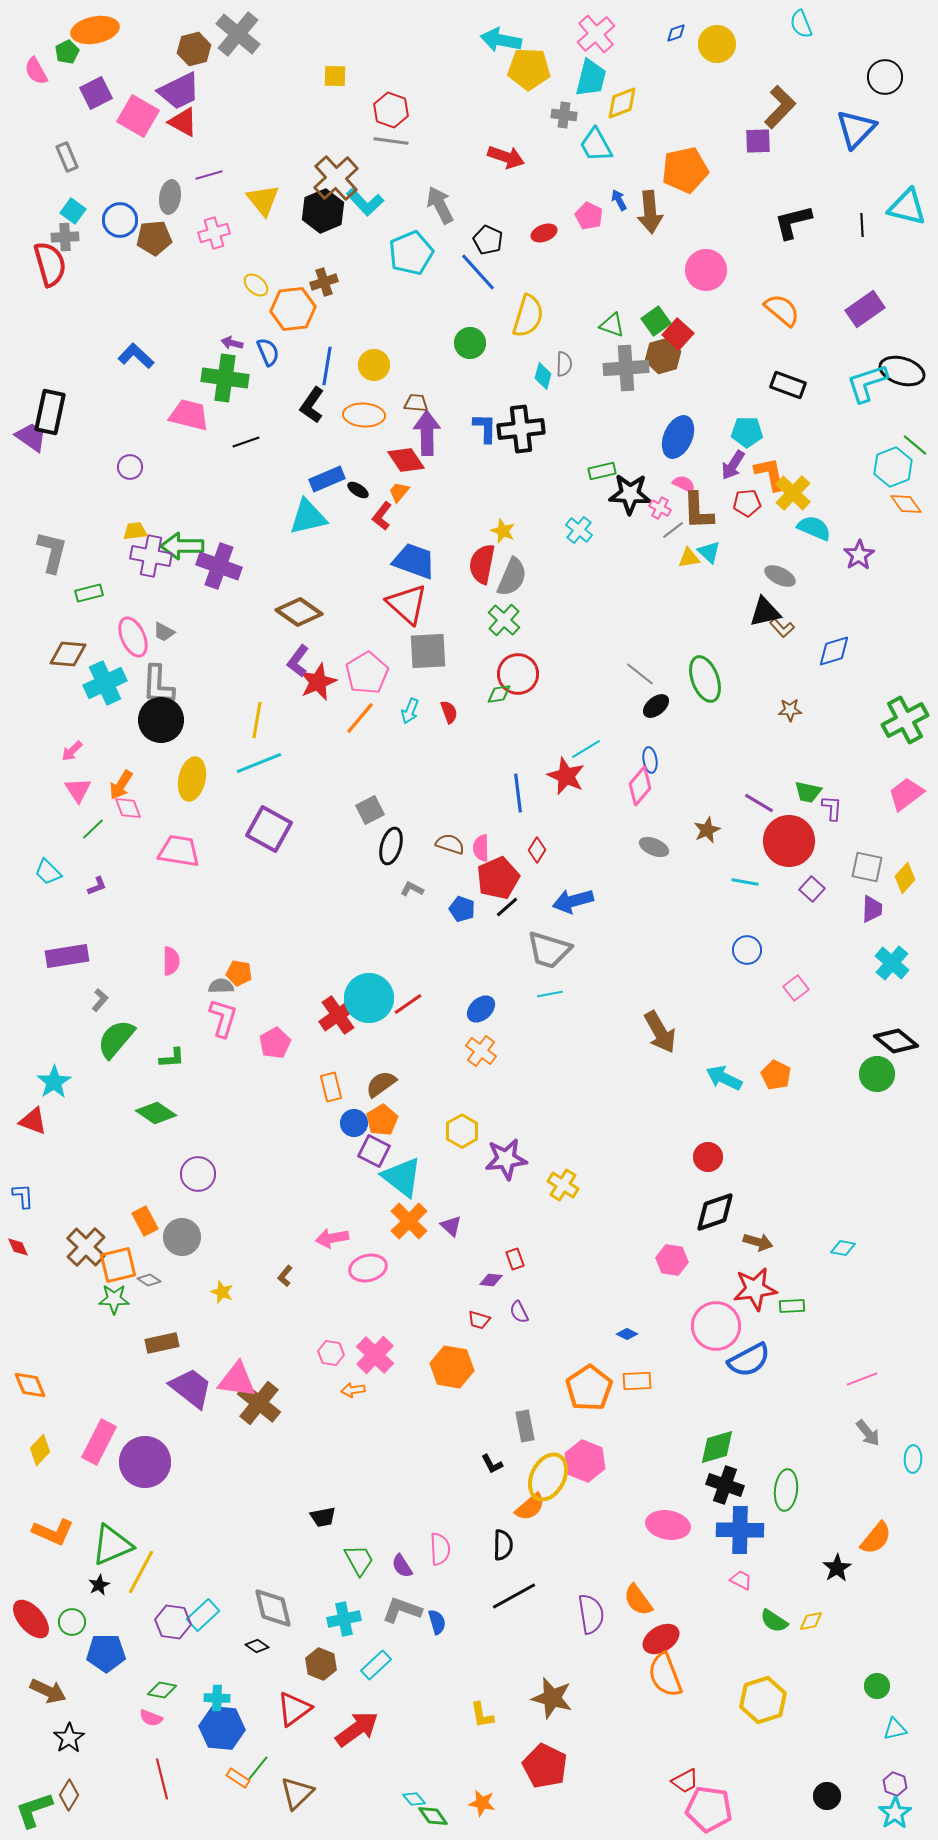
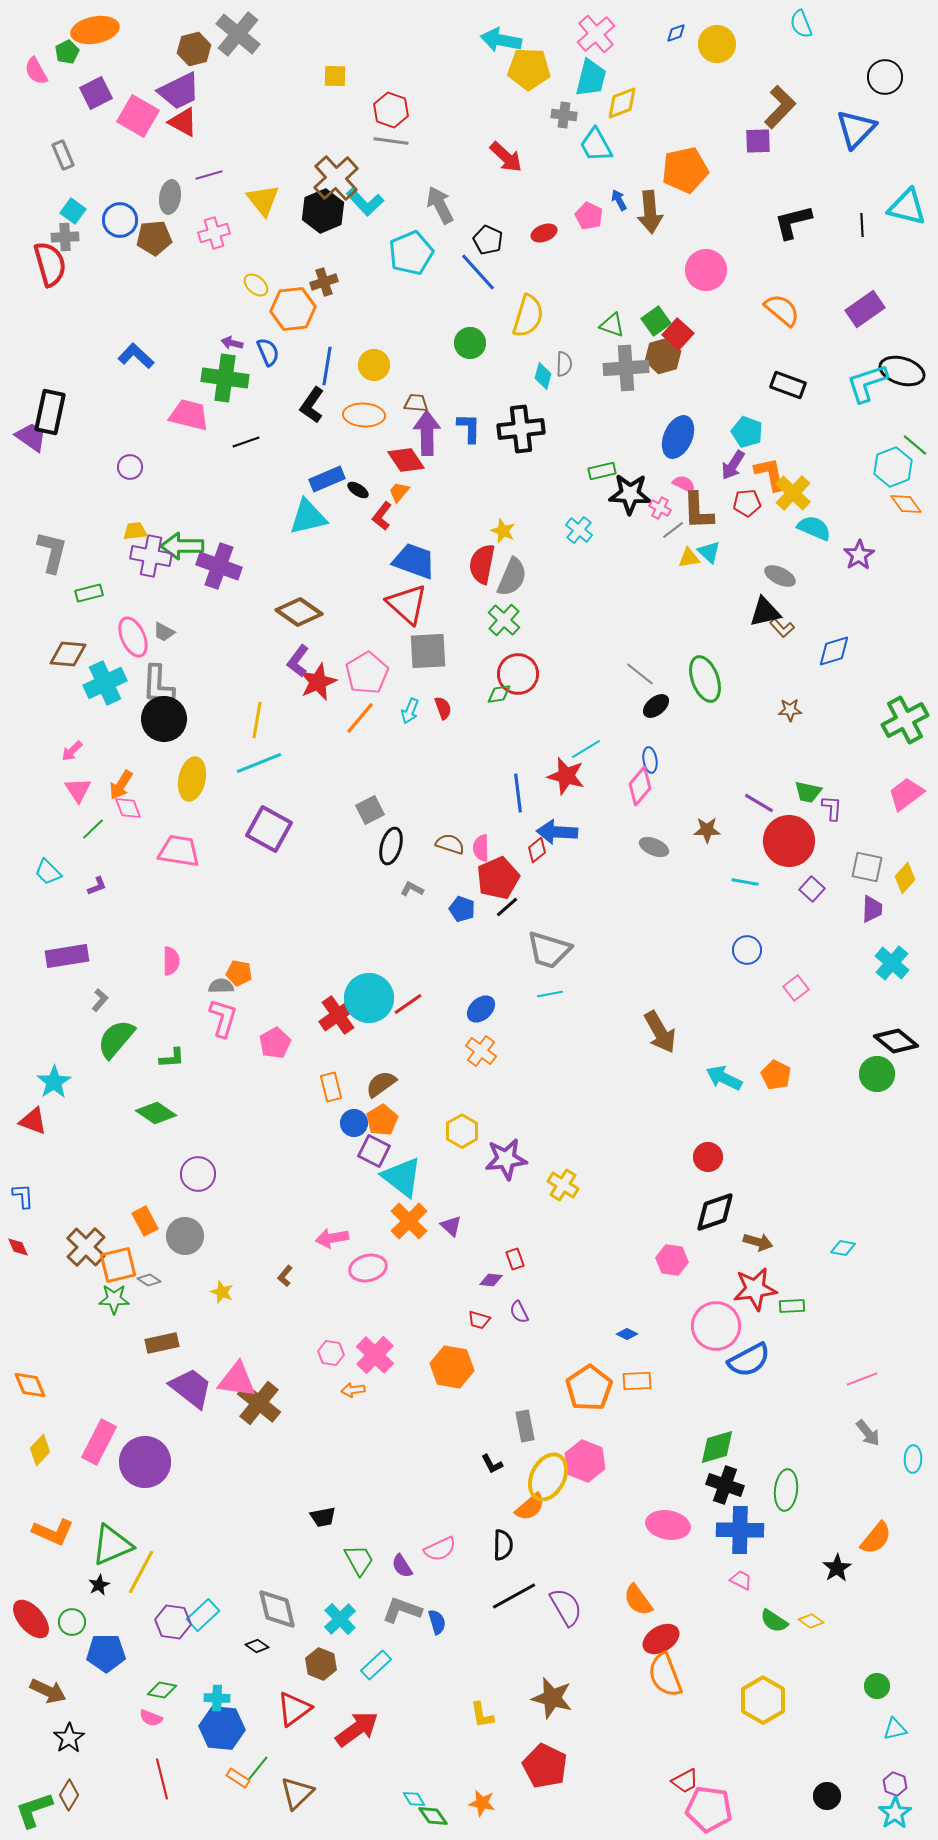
gray rectangle at (67, 157): moved 4 px left, 2 px up
red arrow at (506, 157): rotated 24 degrees clockwise
blue L-shape at (485, 428): moved 16 px left
cyan pentagon at (747, 432): rotated 20 degrees clockwise
red semicircle at (449, 712): moved 6 px left, 4 px up
black circle at (161, 720): moved 3 px right, 1 px up
red star at (566, 776): rotated 9 degrees counterclockwise
brown star at (707, 830): rotated 24 degrees clockwise
red diamond at (537, 850): rotated 20 degrees clockwise
blue arrow at (573, 901): moved 16 px left, 69 px up; rotated 18 degrees clockwise
gray circle at (182, 1237): moved 3 px right, 1 px up
pink semicircle at (440, 1549): rotated 68 degrees clockwise
gray diamond at (273, 1608): moved 4 px right, 1 px down
purple semicircle at (591, 1614): moved 25 px left, 7 px up; rotated 21 degrees counterclockwise
cyan cross at (344, 1619): moved 4 px left; rotated 32 degrees counterclockwise
yellow diamond at (811, 1621): rotated 45 degrees clockwise
yellow hexagon at (763, 1700): rotated 12 degrees counterclockwise
cyan diamond at (414, 1799): rotated 10 degrees clockwise
